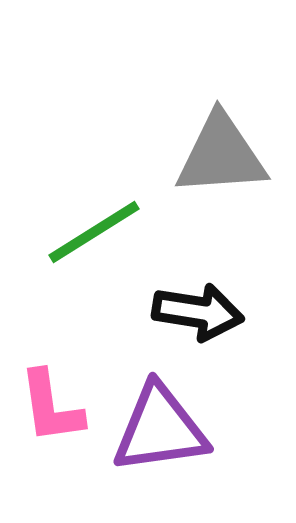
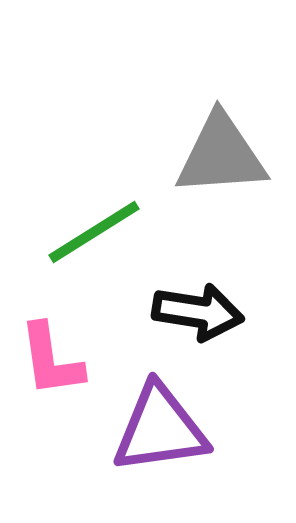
pink L-shape: moved 47 px up
